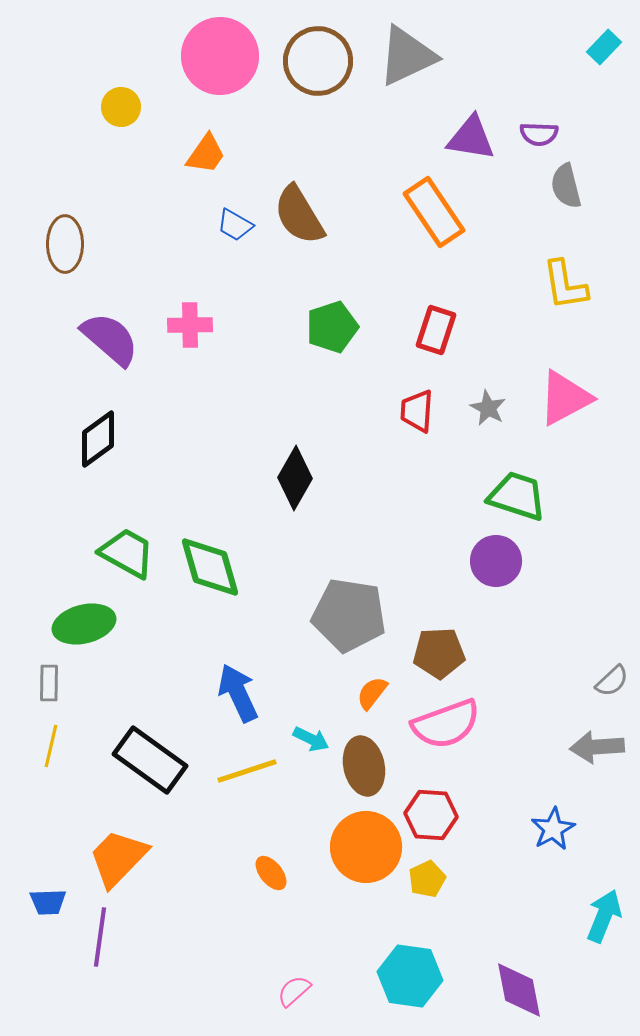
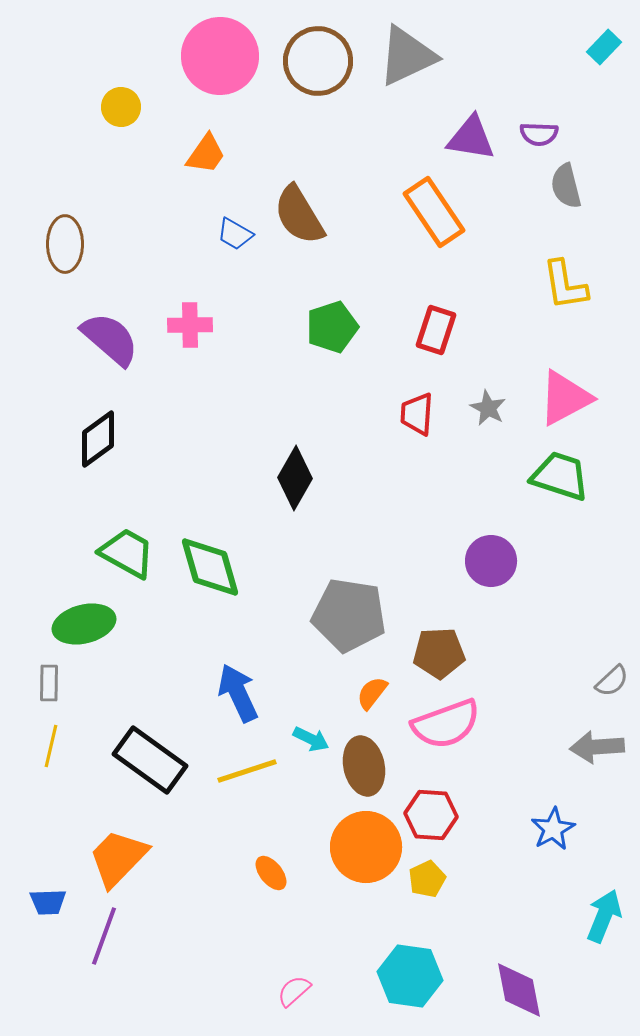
blue trapezoid at (235, 225): moved 9 px down
red trapezoid at (417, 411): moved 3 px down
green trapezoid at (517, 496): moved 43 px right, 20 px up
purple circle at (496, 561): moved 5 px left
purple line at (100, 937): moved 4 px right, 1 px up; rotated 12 degrees clockwise
